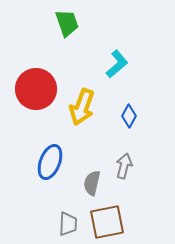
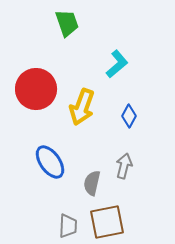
blue ellipse: rotated 56 degrees counterclockwise
gray trapezoid: moved 2 px down
